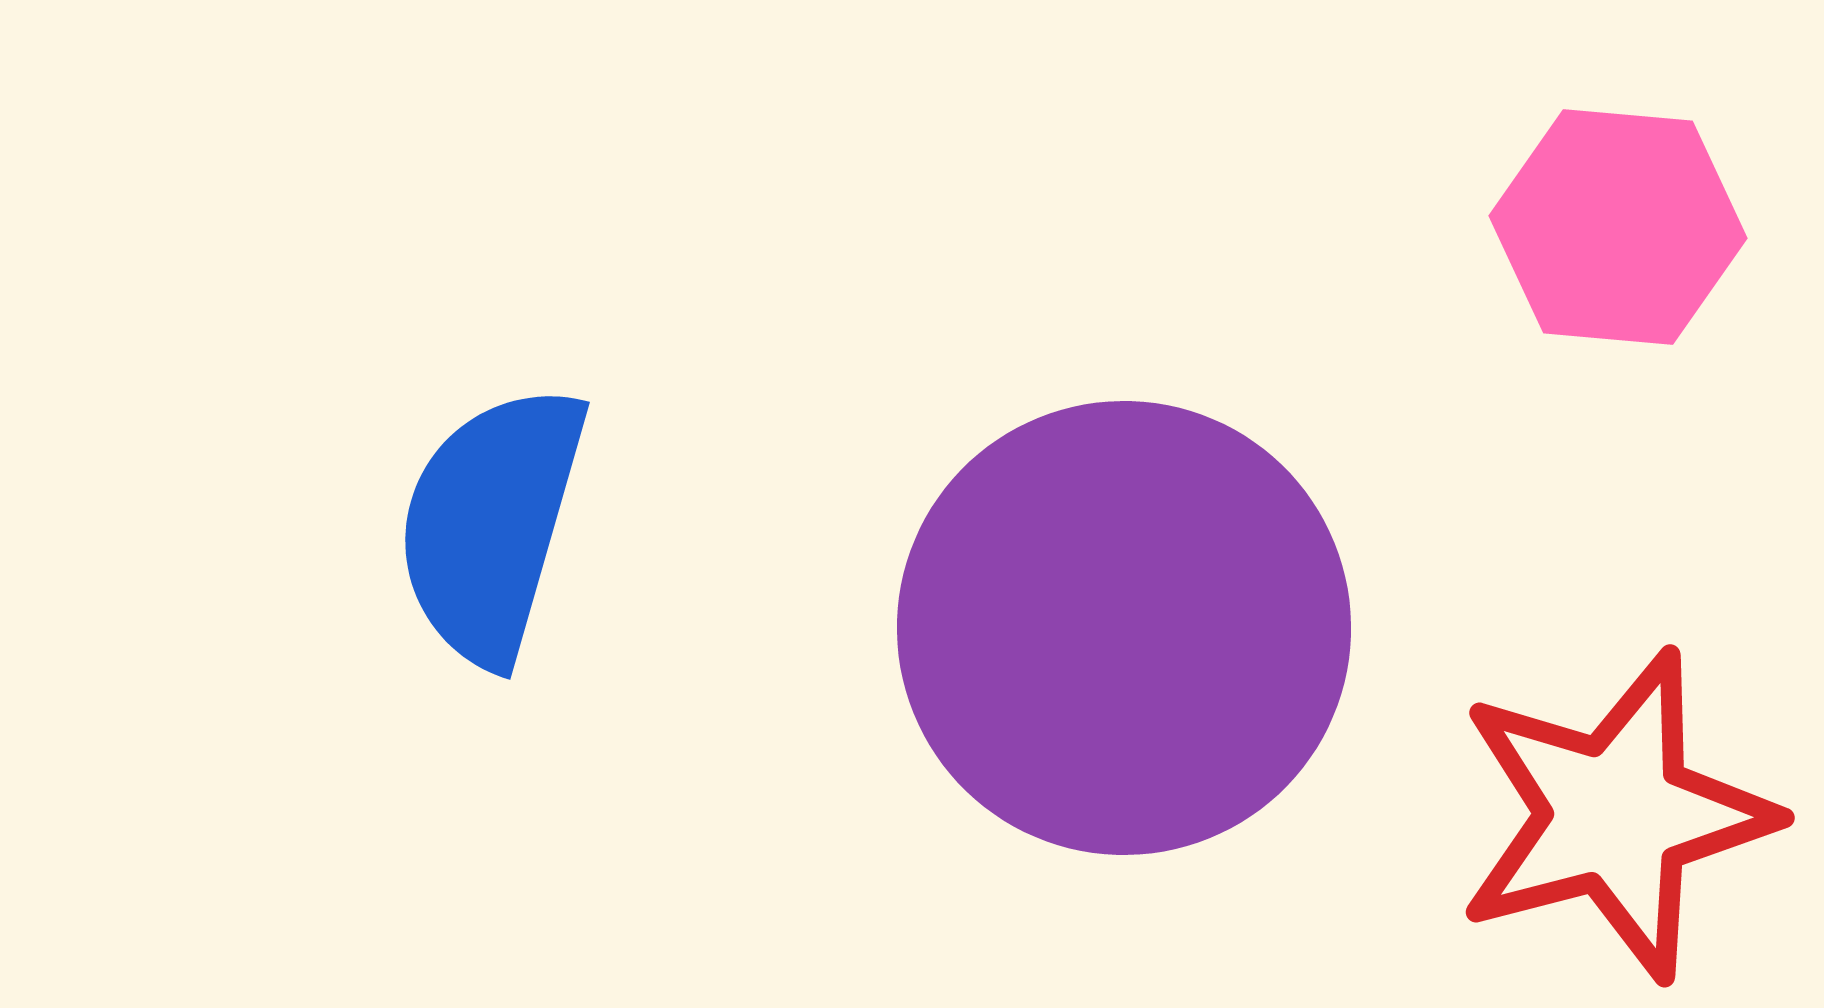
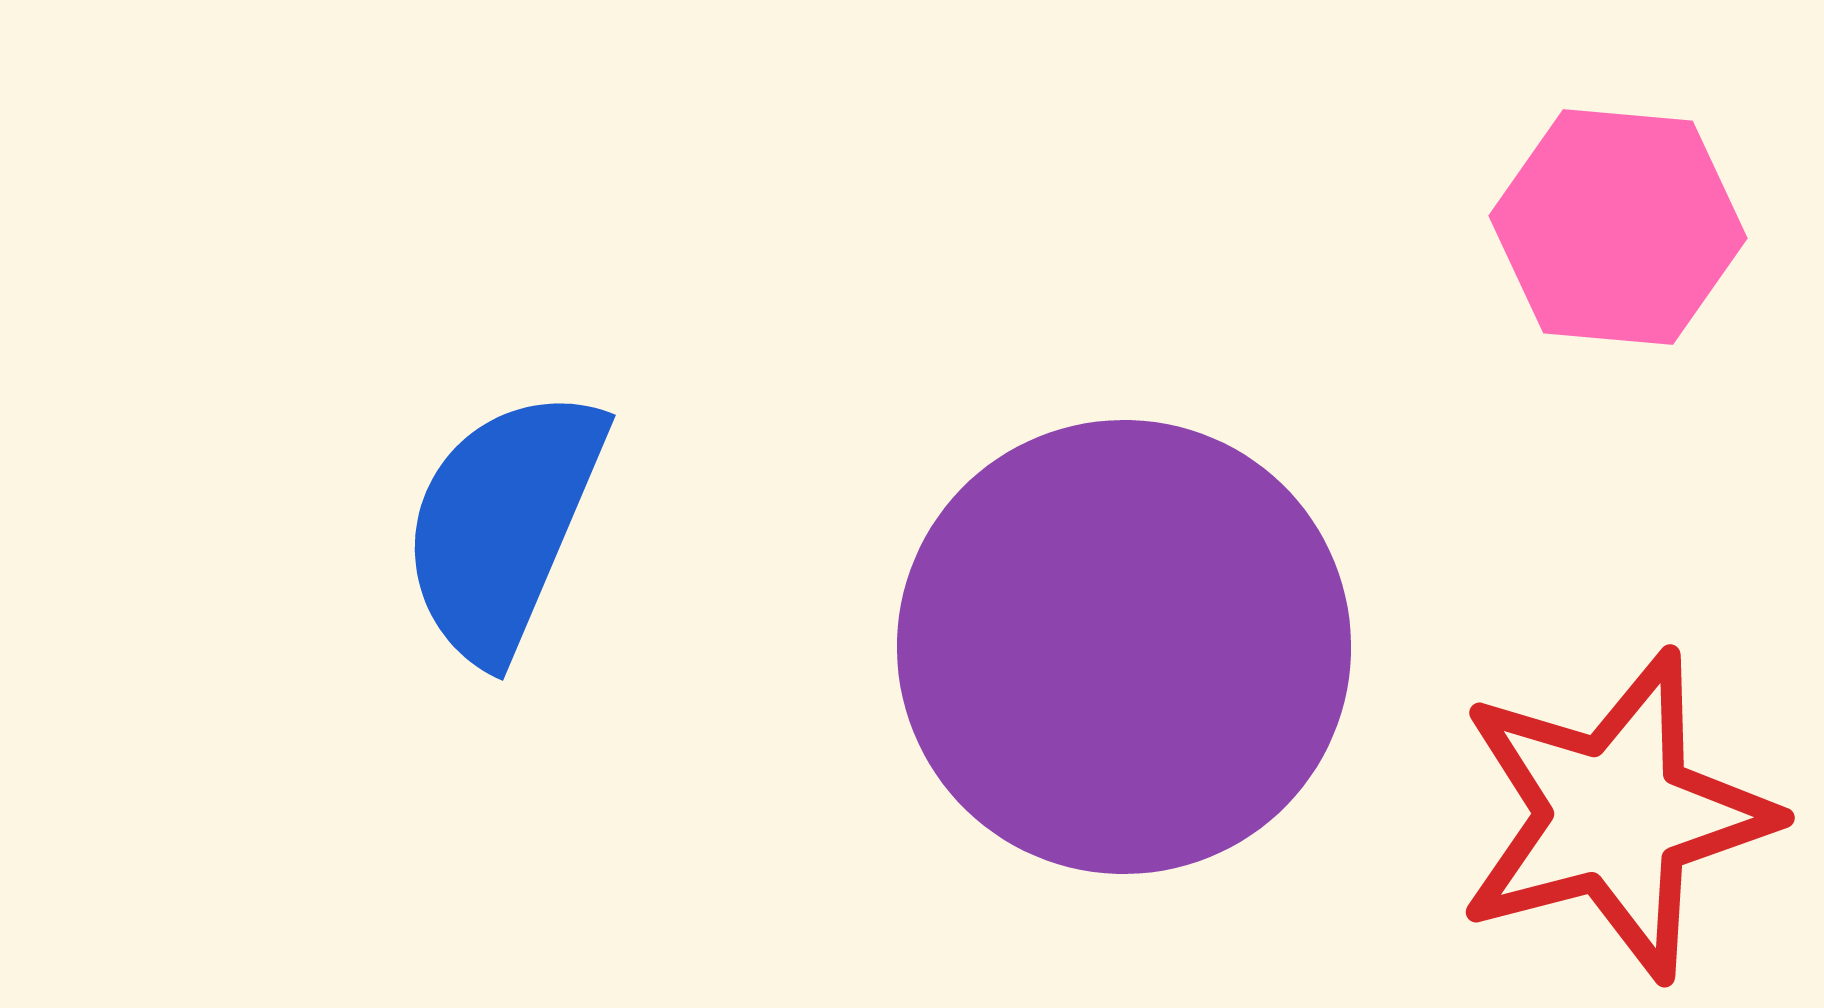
blue semicircle: moved 12 px right; rotated 7 degrees clockwise
purple circle: moved 19 px down
